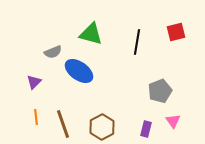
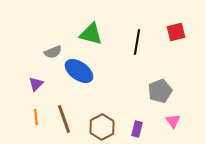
purple triangle: moved 2 px right, 2 px down
brown line: moved 1 px right, 5 px up
purple rectangle: moved 9 px left
